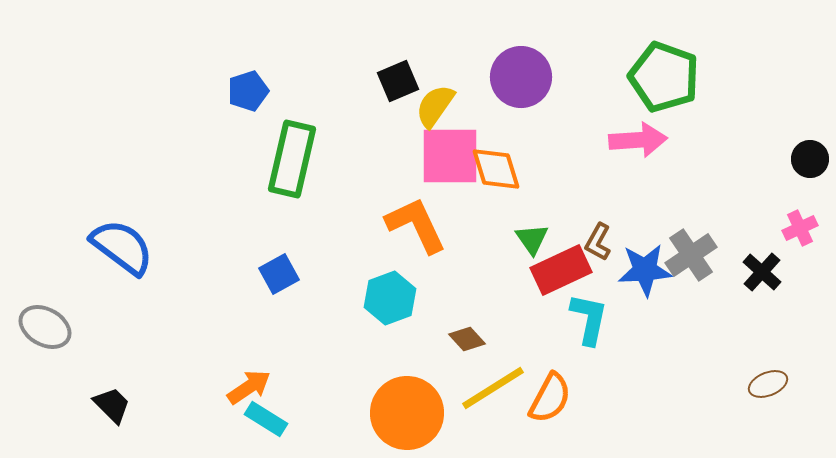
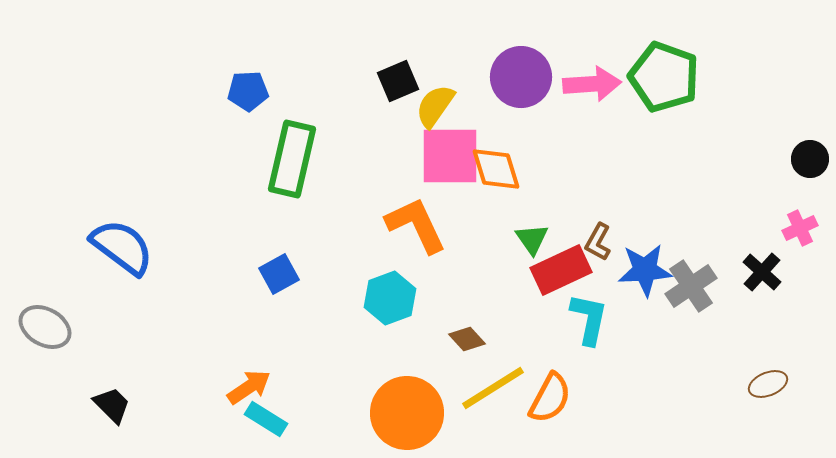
blue pentagon: rotated 15 degrees clockwise
pink arrow: moved 46 px left, 56 px up
gray cross: moved 31 px down
